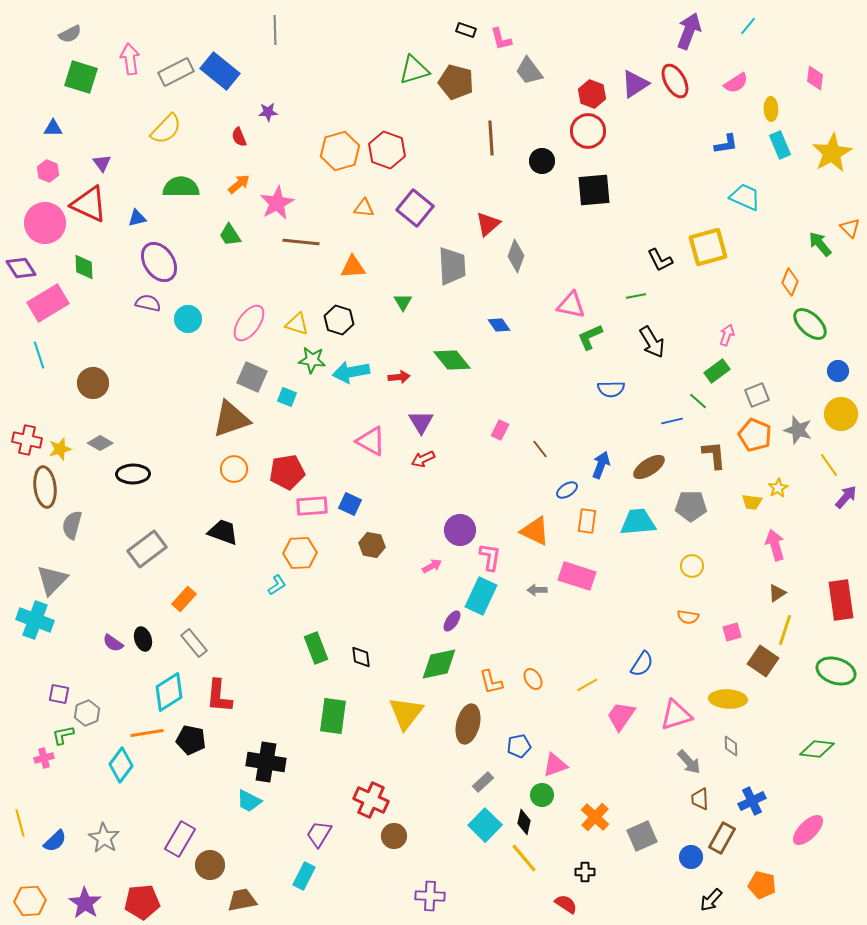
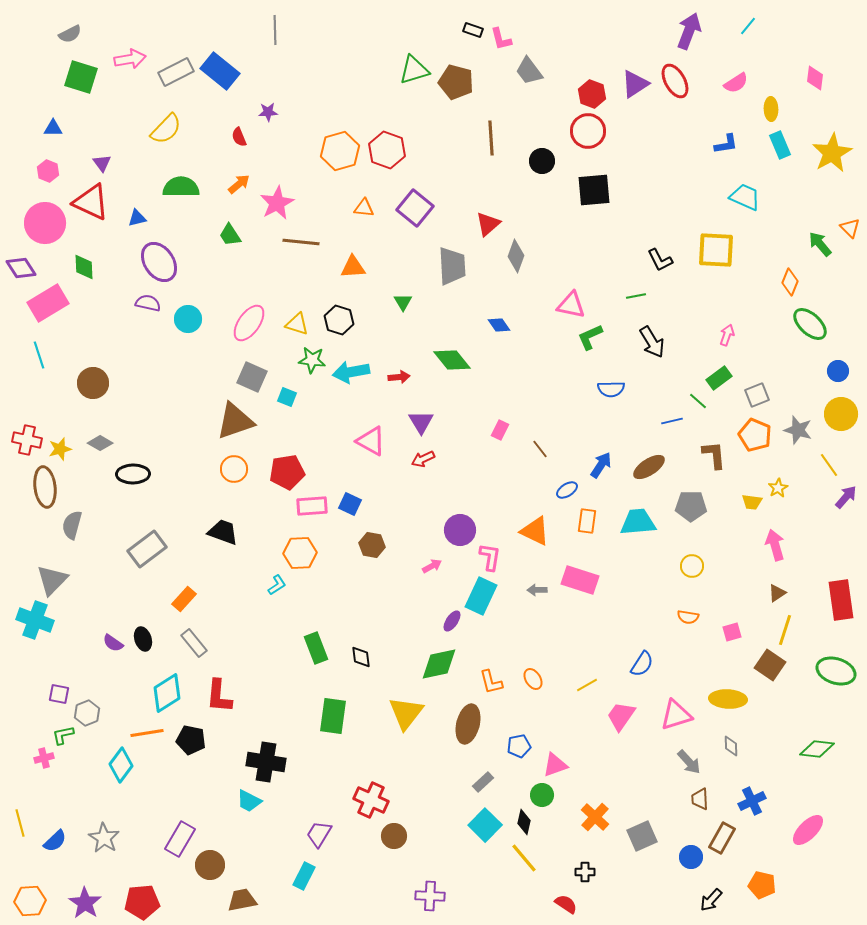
black rectangle at (466, 30): moved 7 px right
pink arrow at (130, 59): rotated 88 degrees clockwise
red triangle at (89, 204): moved 2 px right, 2 px up
yellow square at (708, 247): moved 8 px right, 3 px down; rotated 18 degrees clockwise
green rectangle at (717, 371): moved 2 px right, 7 px down
brown triangle at (231, 419): moved 4 px right, 2 px down
blue arrow at (601, 465): rotated 12 degrees clockwise
pink rectangle at (577, 576): moved 3 px right, 4 px down
brown square at (763, 661): moved 7 px right, 4 px down
cyan diamond at (169, 692): moved 2 px left, 1 px down
